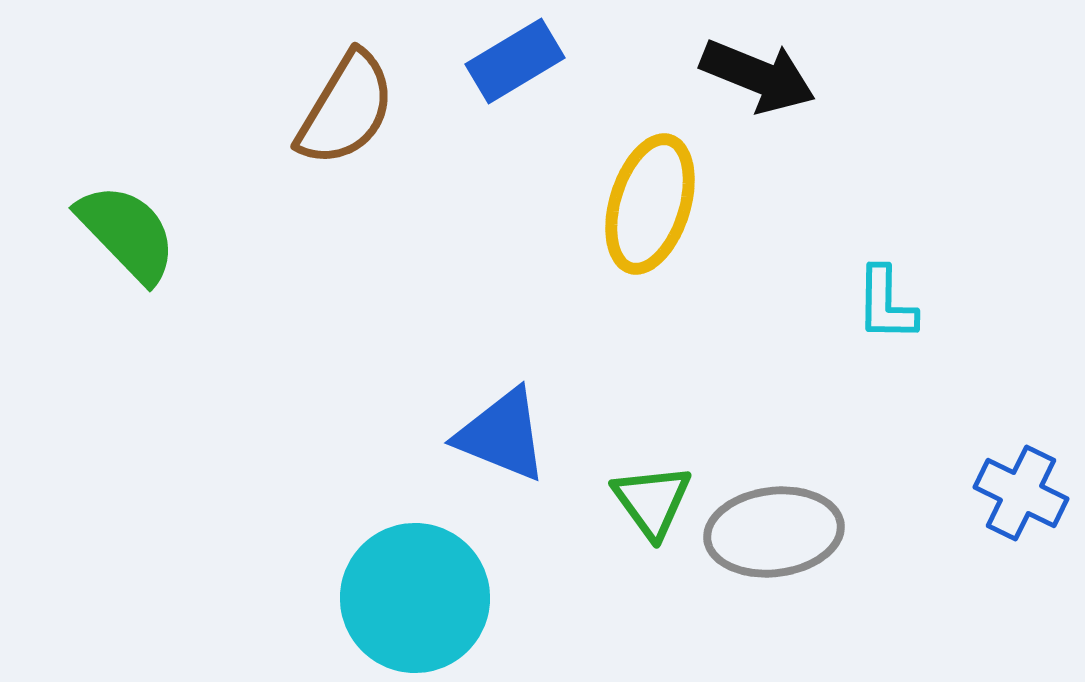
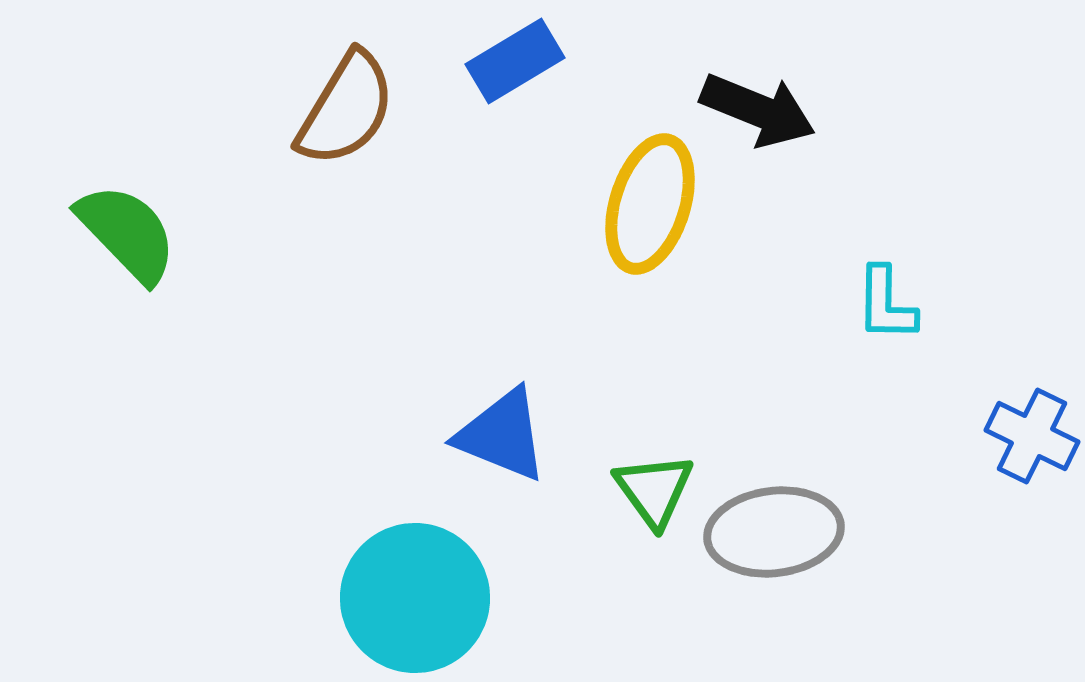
black arrow: moved 34 px down
blue cross: moved 11 px right, 57 px up
green triangle: moved 2 px right, 11 px up
